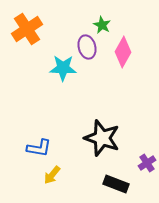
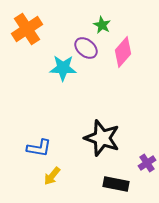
purple ellipse: moved 1 px left, 1 px down; rotated 35 degrees counterclockwise
pink diamond: rotated 12 degrees clockwise
yellow arrow: moved 1 px down
black rectangle: rotated 10 degrees counterclockwise
